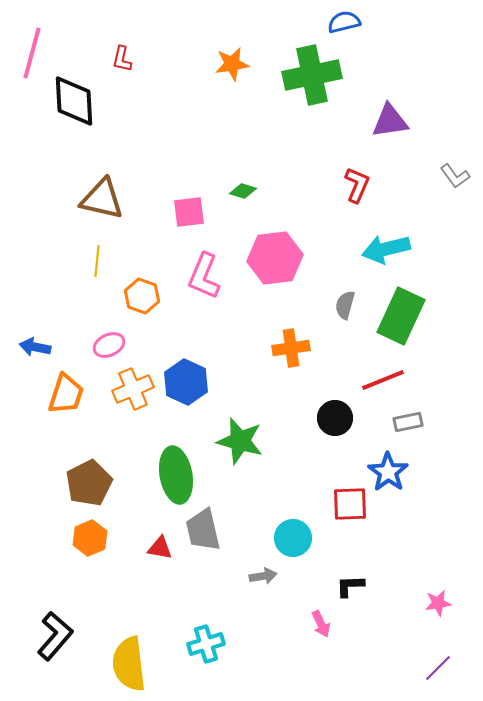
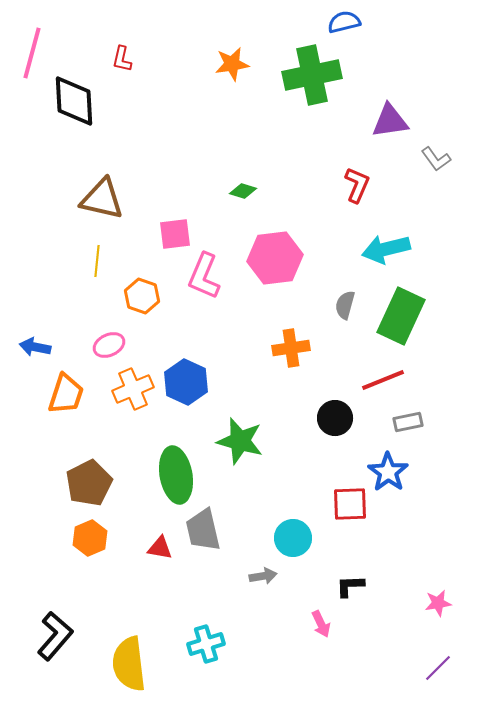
gray L-shape at (455, 176): moved 19 px left, 17 px up
pink square at (189, 212): moved 14 px left, 22 px down
